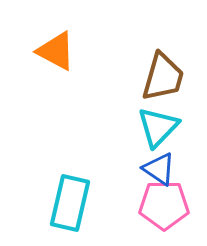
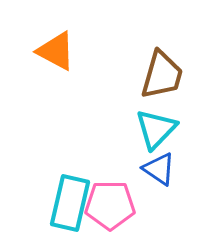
brown trapezoid: moved 1 px left, 2 px up
cyan triangle: moved 2 px left, 2 px down
pink pentagon: moved 54 px left
